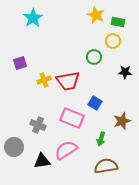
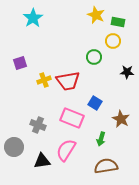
black star: moved 2 px right
brown star: moved 1 px left, 2 px up; rotated 24 degrees counterclockwise
pink semicircle: rotated 25 degrees counterclockwise
